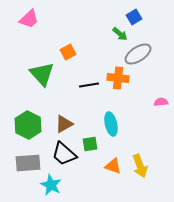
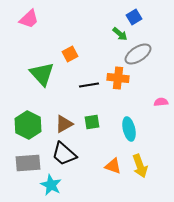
orange square: moved 2 px right, 2 px down
cyan ellipse: moved 18 px right, 5 px down
green square: moved 2 px right, 22 px up
